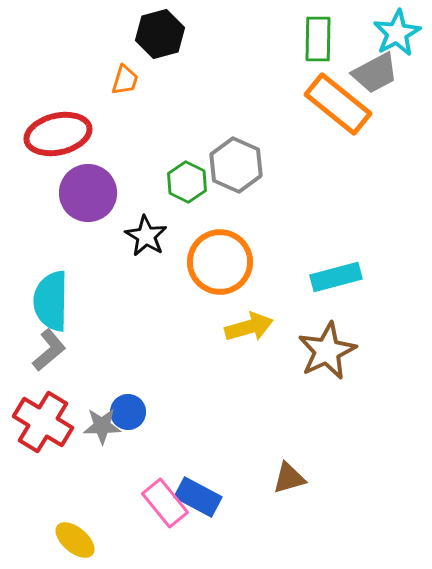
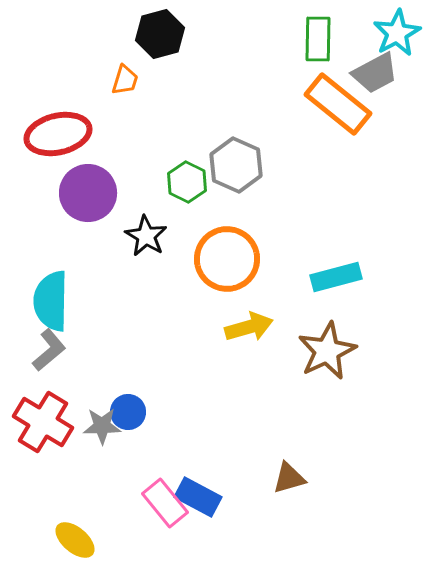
orange circle: moved 7 px right, 3 px up
